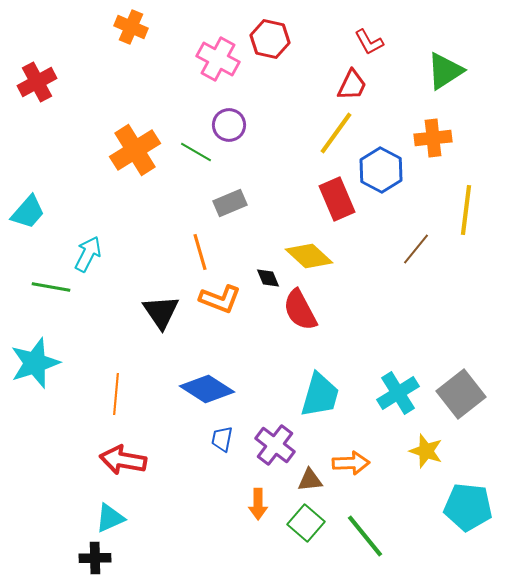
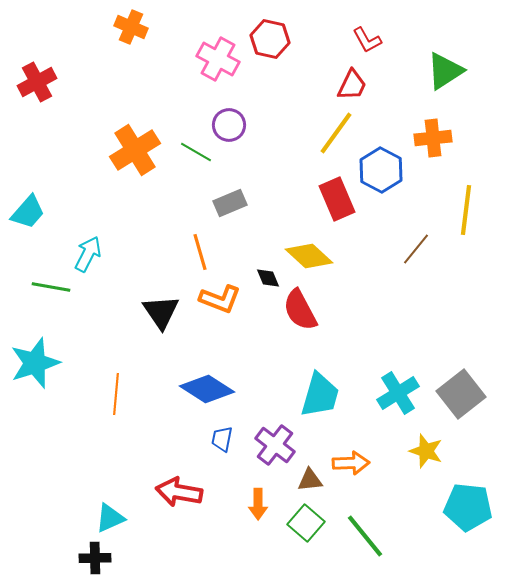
red L-shape at (369, 42): moved 2 px left, 2 px up
red arrow at (123, 460): moved 56 px right, 32 px down
